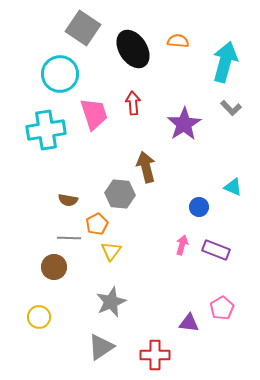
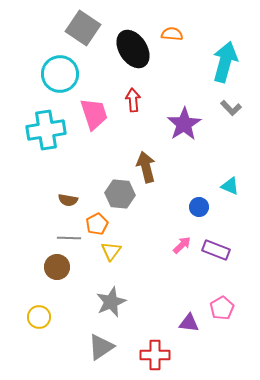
orange semicircle: moved 6 px left, 7 px up
red arrow: moved 3 px up
cyan triangle: moved 3 px left, 1 px up
pink arrow: rotated 30 degrees clockwise
brown circle: moved 3 px right
